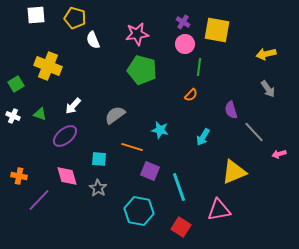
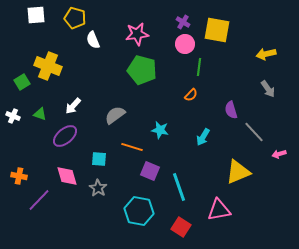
green square: moved 6 px right, 2 px up
yellow triangle: moved 4 px right
